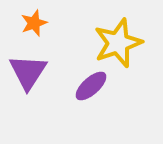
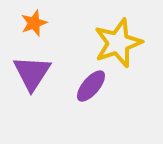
purple triangle: moved 4 px right, 1 px down
purple ellipse: rotated 8 degrees counterclockwise
